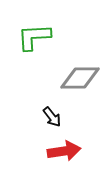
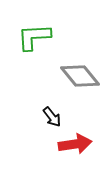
gray diamond: moved 2 px up; rotated 51 degrees clockwise
red arrow: moved 11 px right, 7 px up
